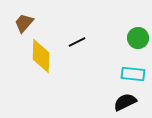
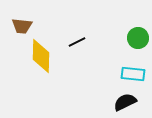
brown trapezoid: moved 2 px left, 3 px down; rotated 125 degrees counterclockwise
